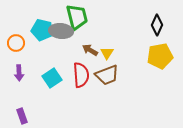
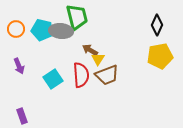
orange circle: moved 14 px up
yellow triangle: moved 9 px left, 6 px down
purple arrow: moved 7 px up; rotated 21 degrees counterclockwise
cyan square: moved 1 px right, 1 px down
